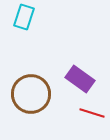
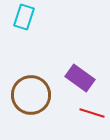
purple rectangle: moved 1 px up
brown circle: moved 1 px down
